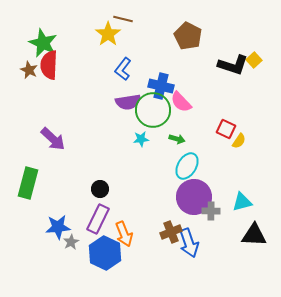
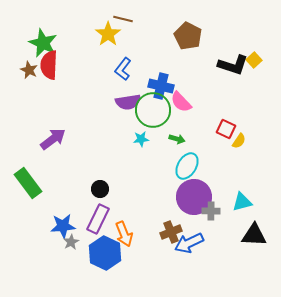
purple arrow: rotated 80 degrees counterclockwise
green rectangle: rotated 52 degrees counterclockwise
blue star: moved 5 px right, 1 px up
blue arrow: rotated 84 degrees clockwise
